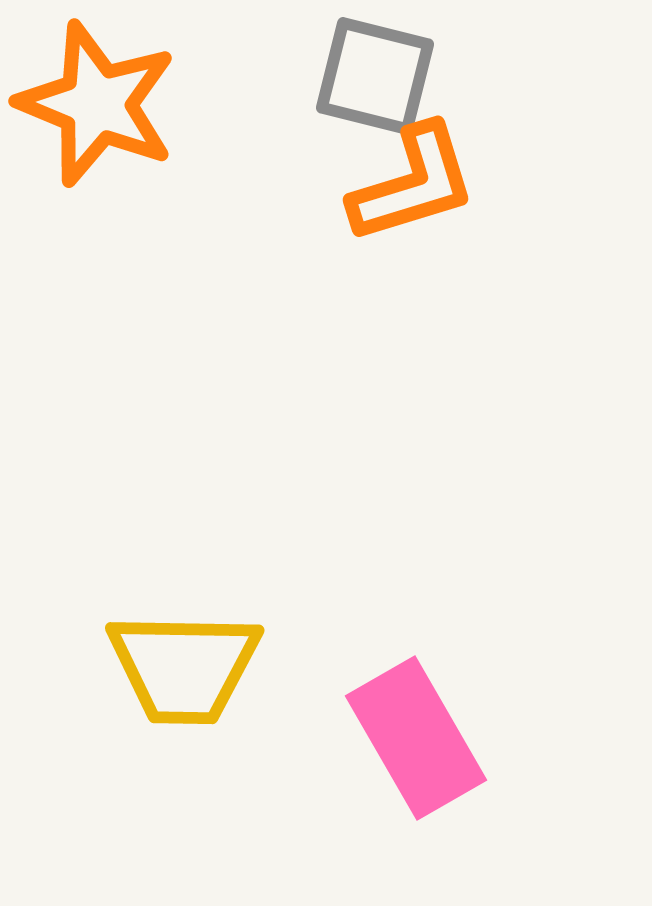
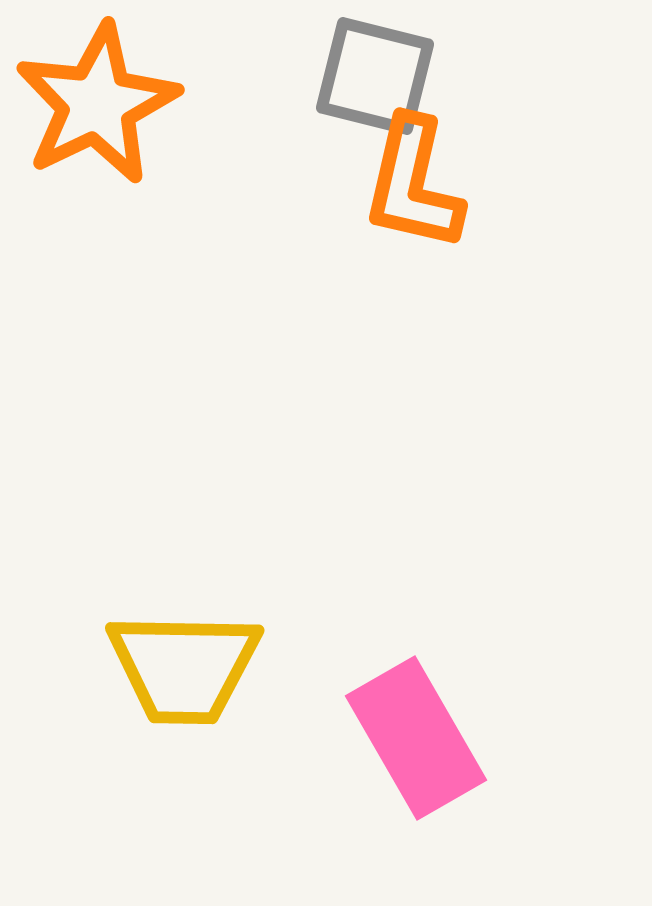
orange star: rotated 24 degrees clockwise
orange L-shape: rotated 120 degrees clockwise
